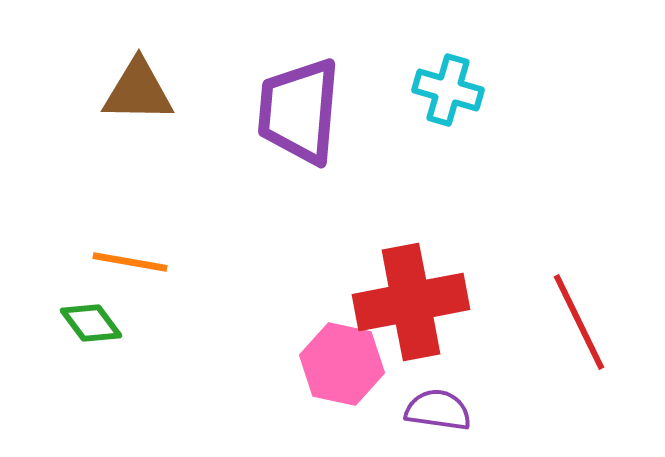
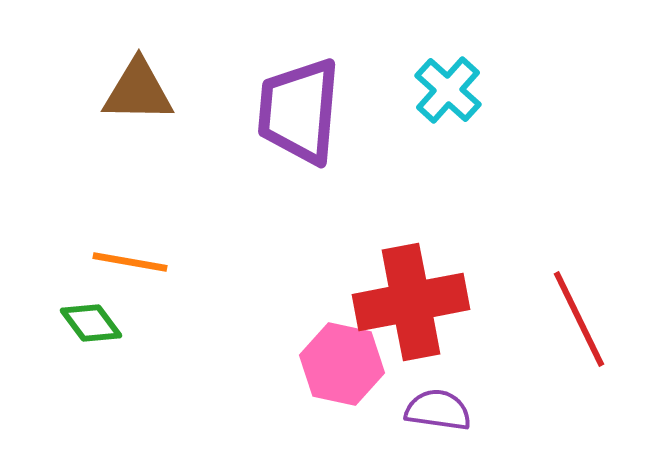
cyan cross: rotated 26 degrees clockwise
red line: moved 3 px up
